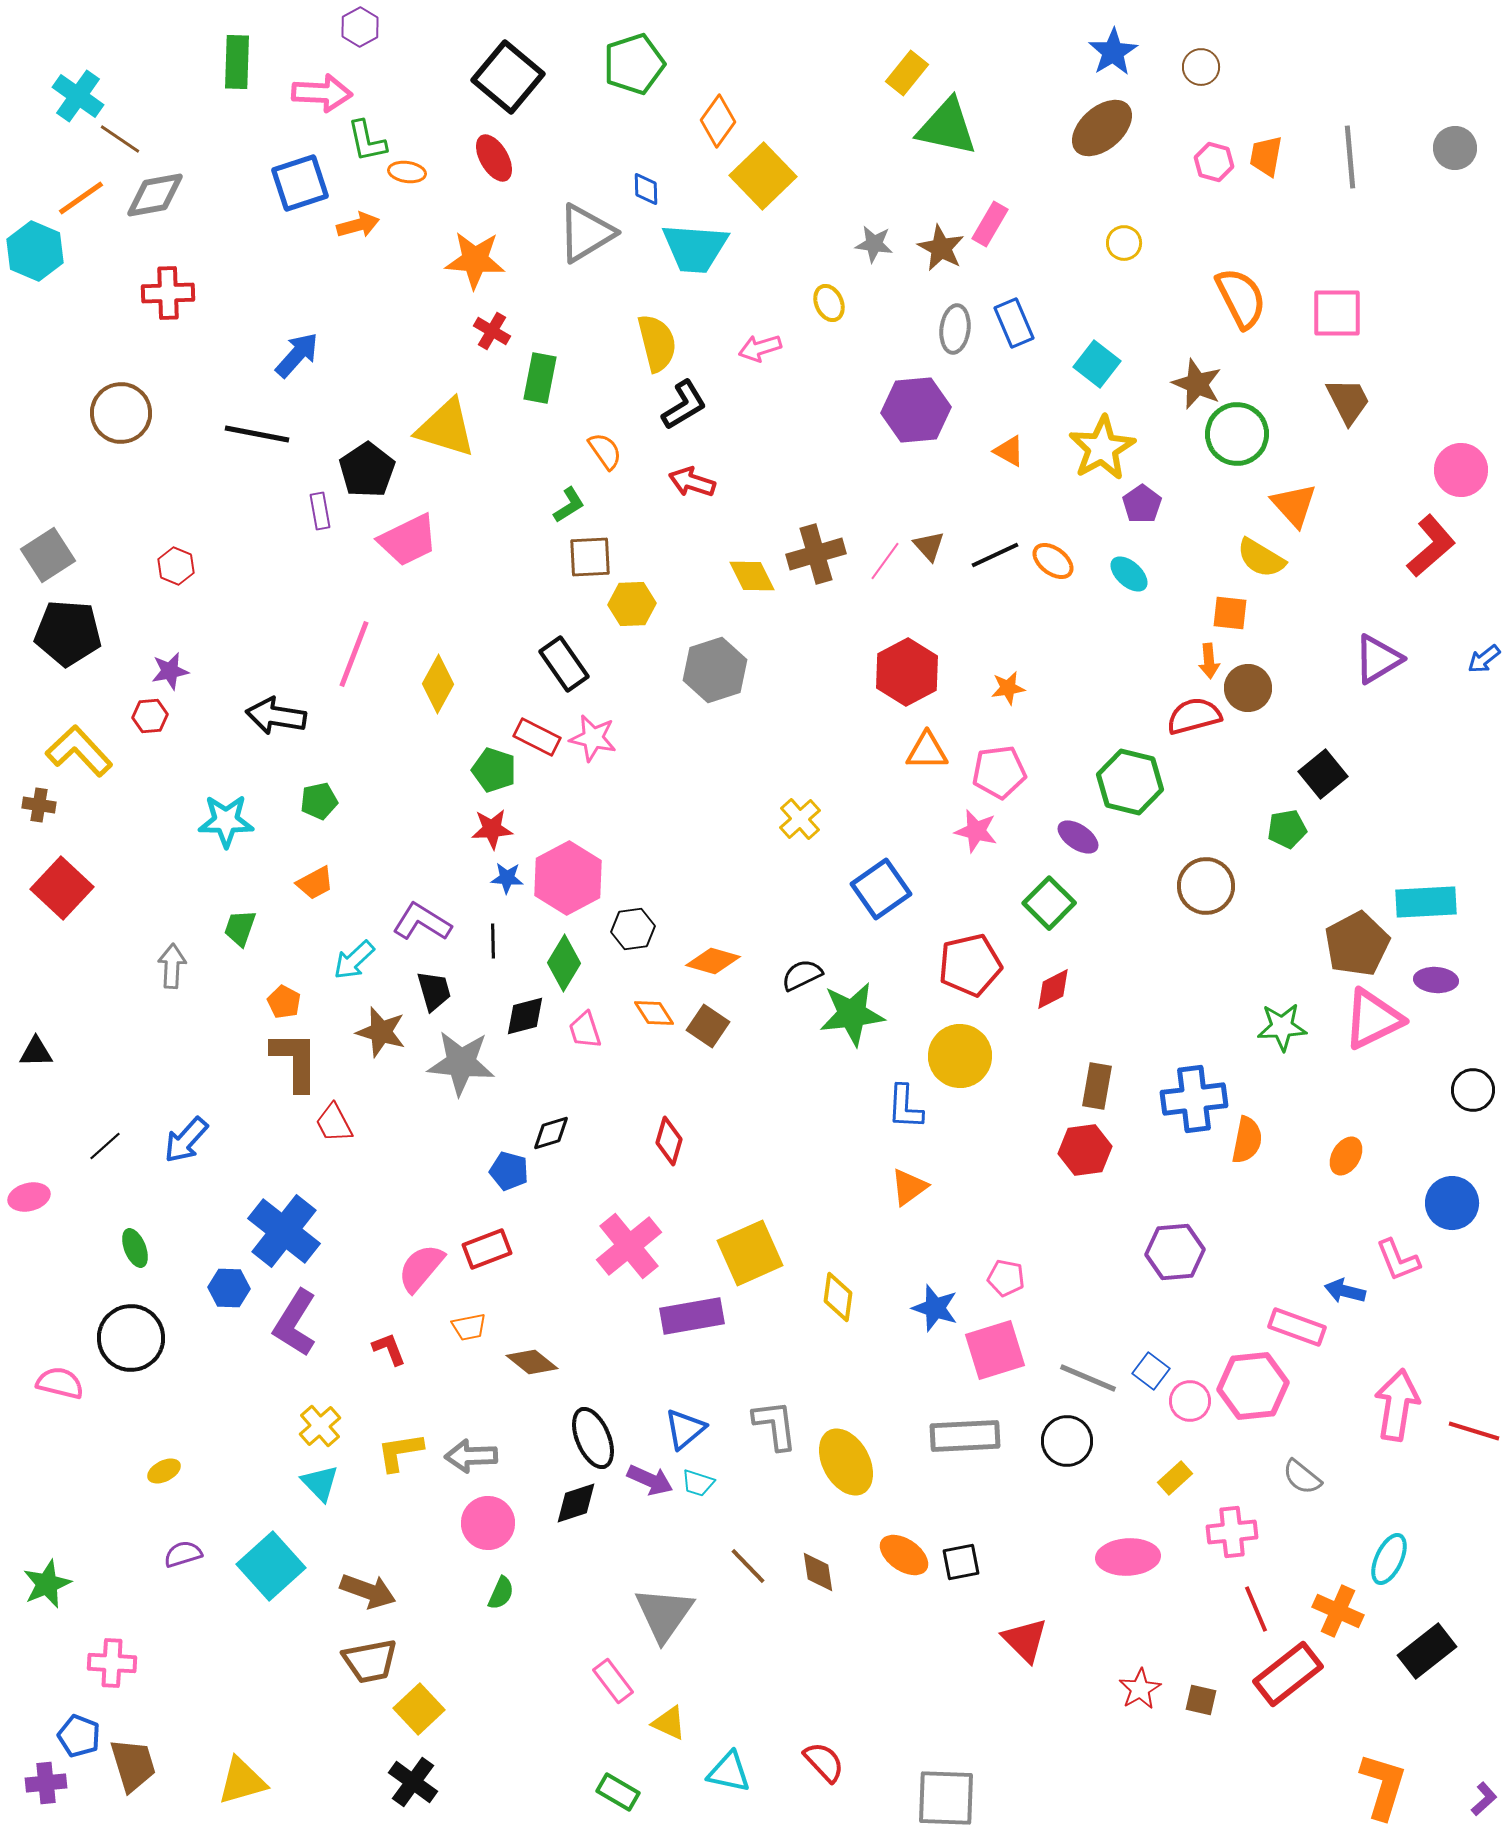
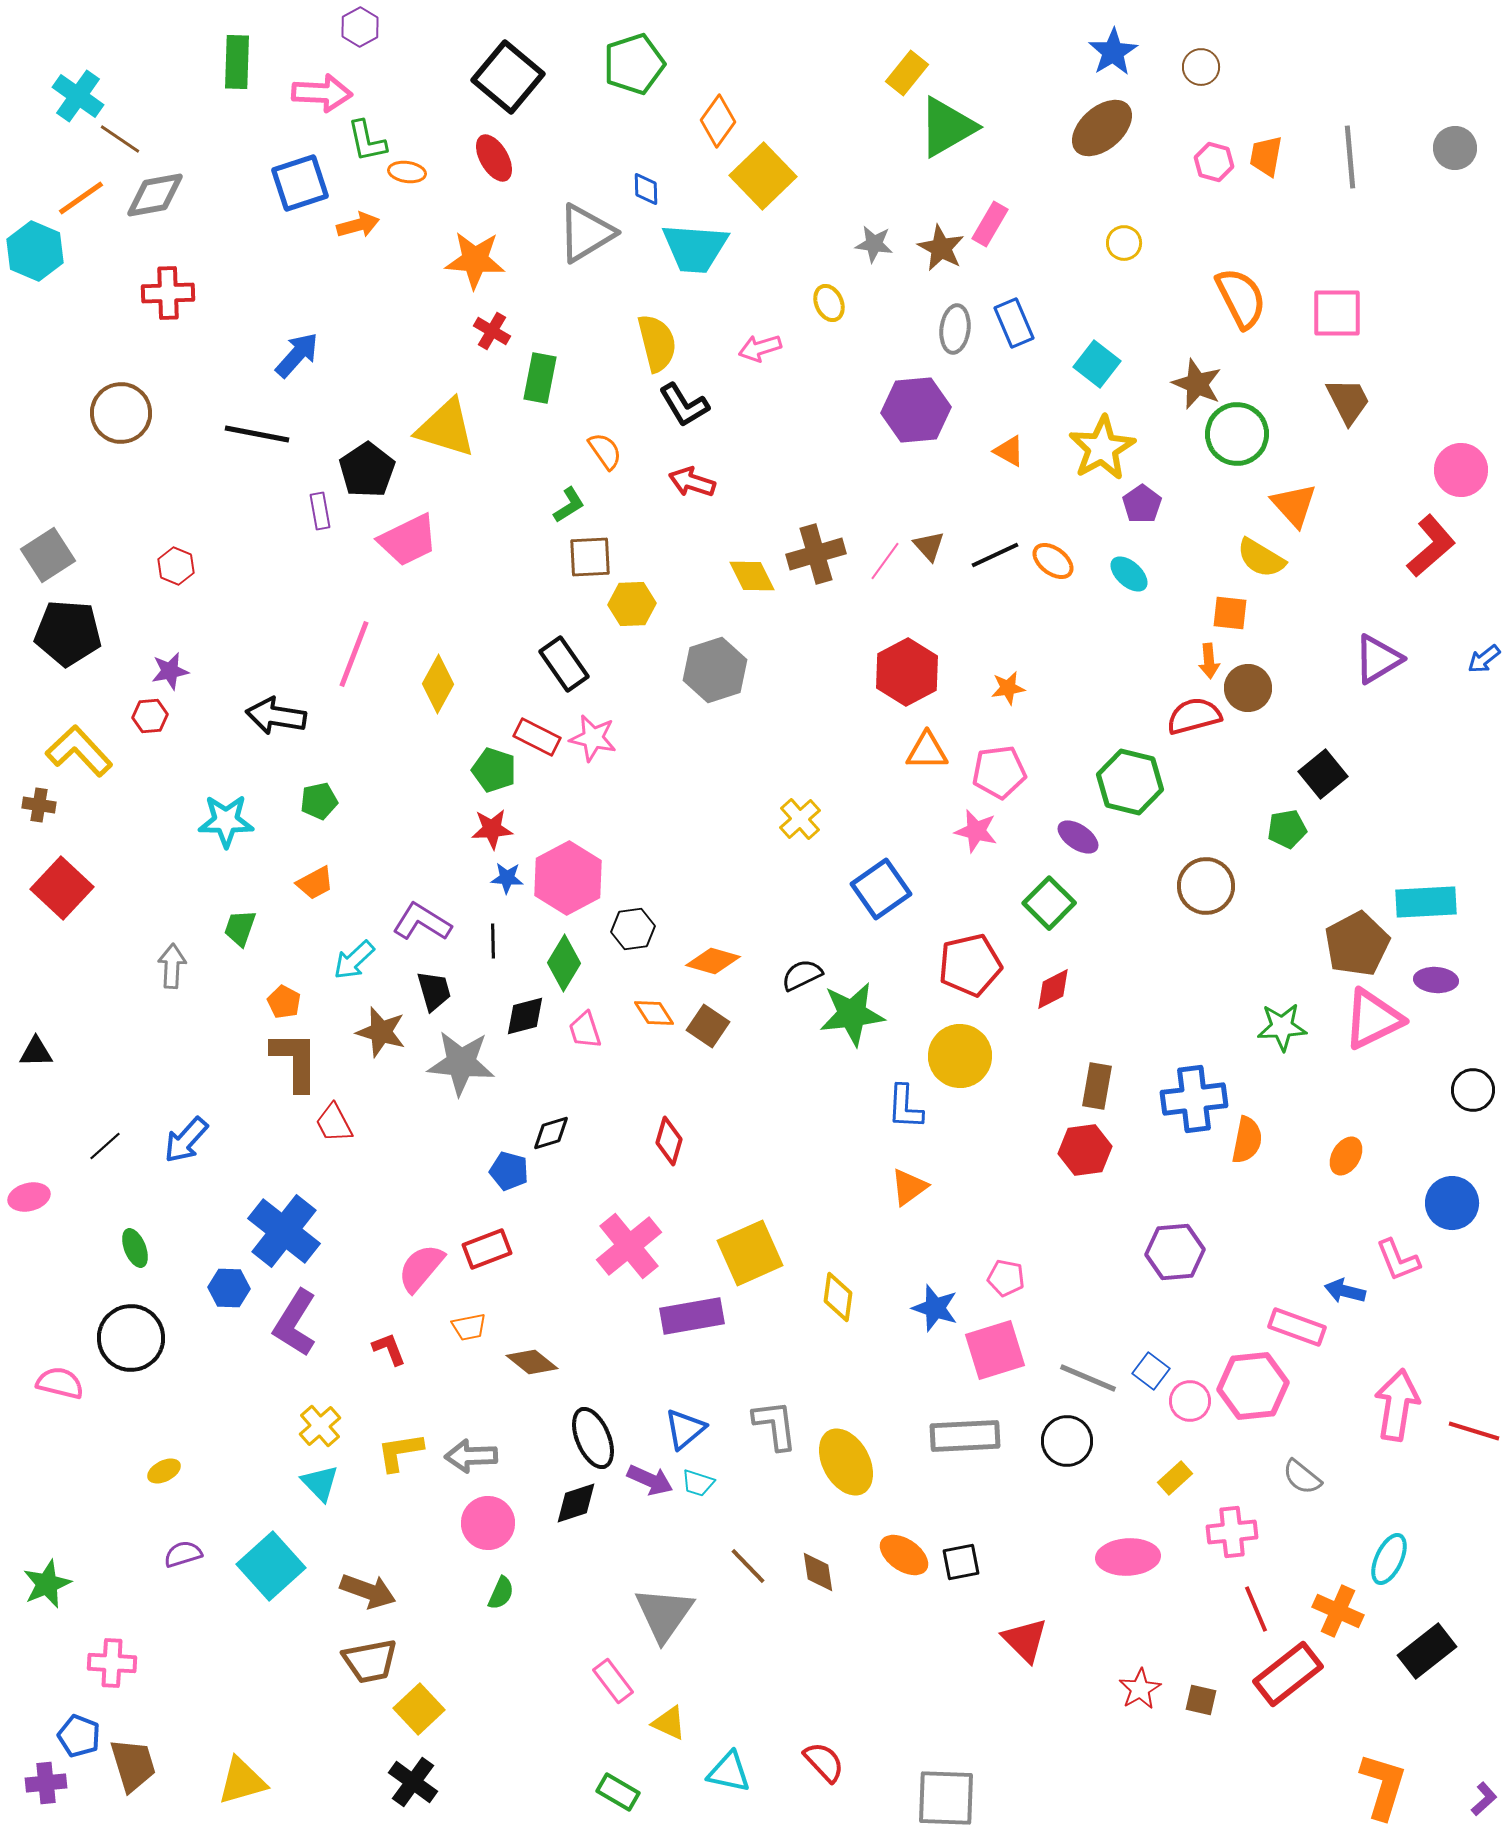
green triangle at (947, 127): rotated 42 degrees counterclockwise
black L-shape at (684, 405): rotated 90 degrees clockwise
